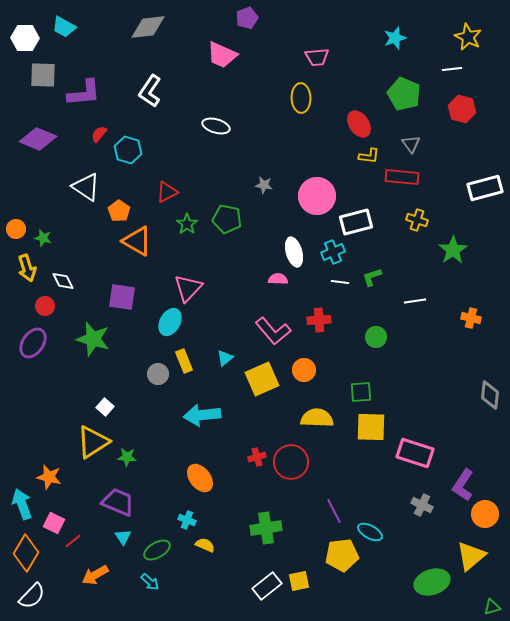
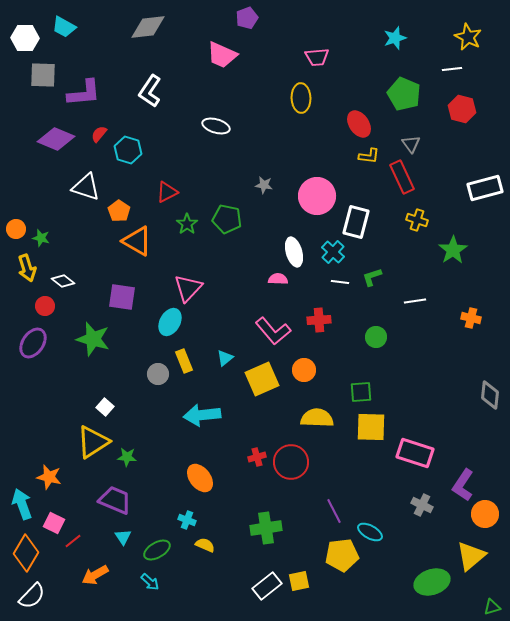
purple diamond at (38, 139): moved 18 px right
red rectangle at (402, 177): rotated 60 degrees clockwise
white triangle at (86, 187): rotated 16 degrees counterclockwise
white rectangle at (356, 222): rotated 60 degrees counterclockwise
green star at (43, 238): moved 2 px left
cyan cross at (333, 252): rotated 25 degrees counterclockwise
white diamond at (63, 281): rotated 25 degrees counterclockwise
purple trapezoid at (118, 502): moved 3 px left, 2 px up
